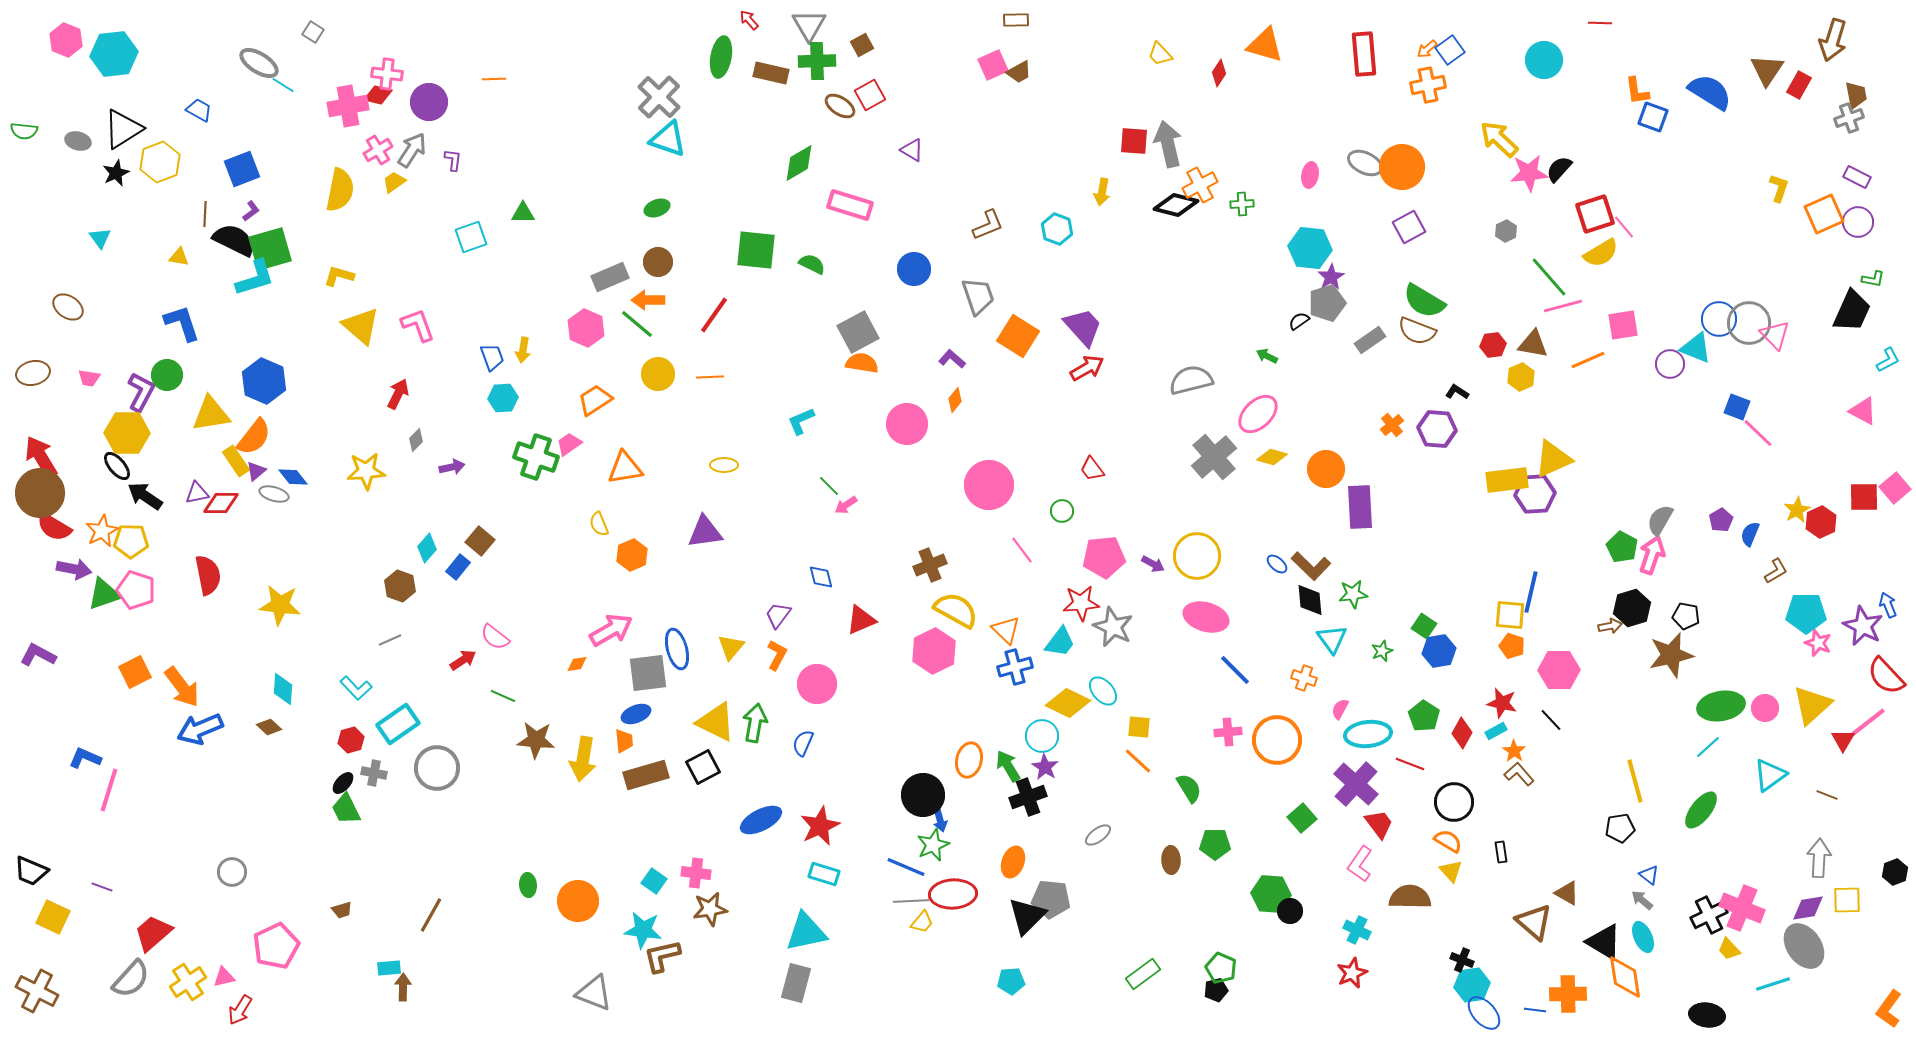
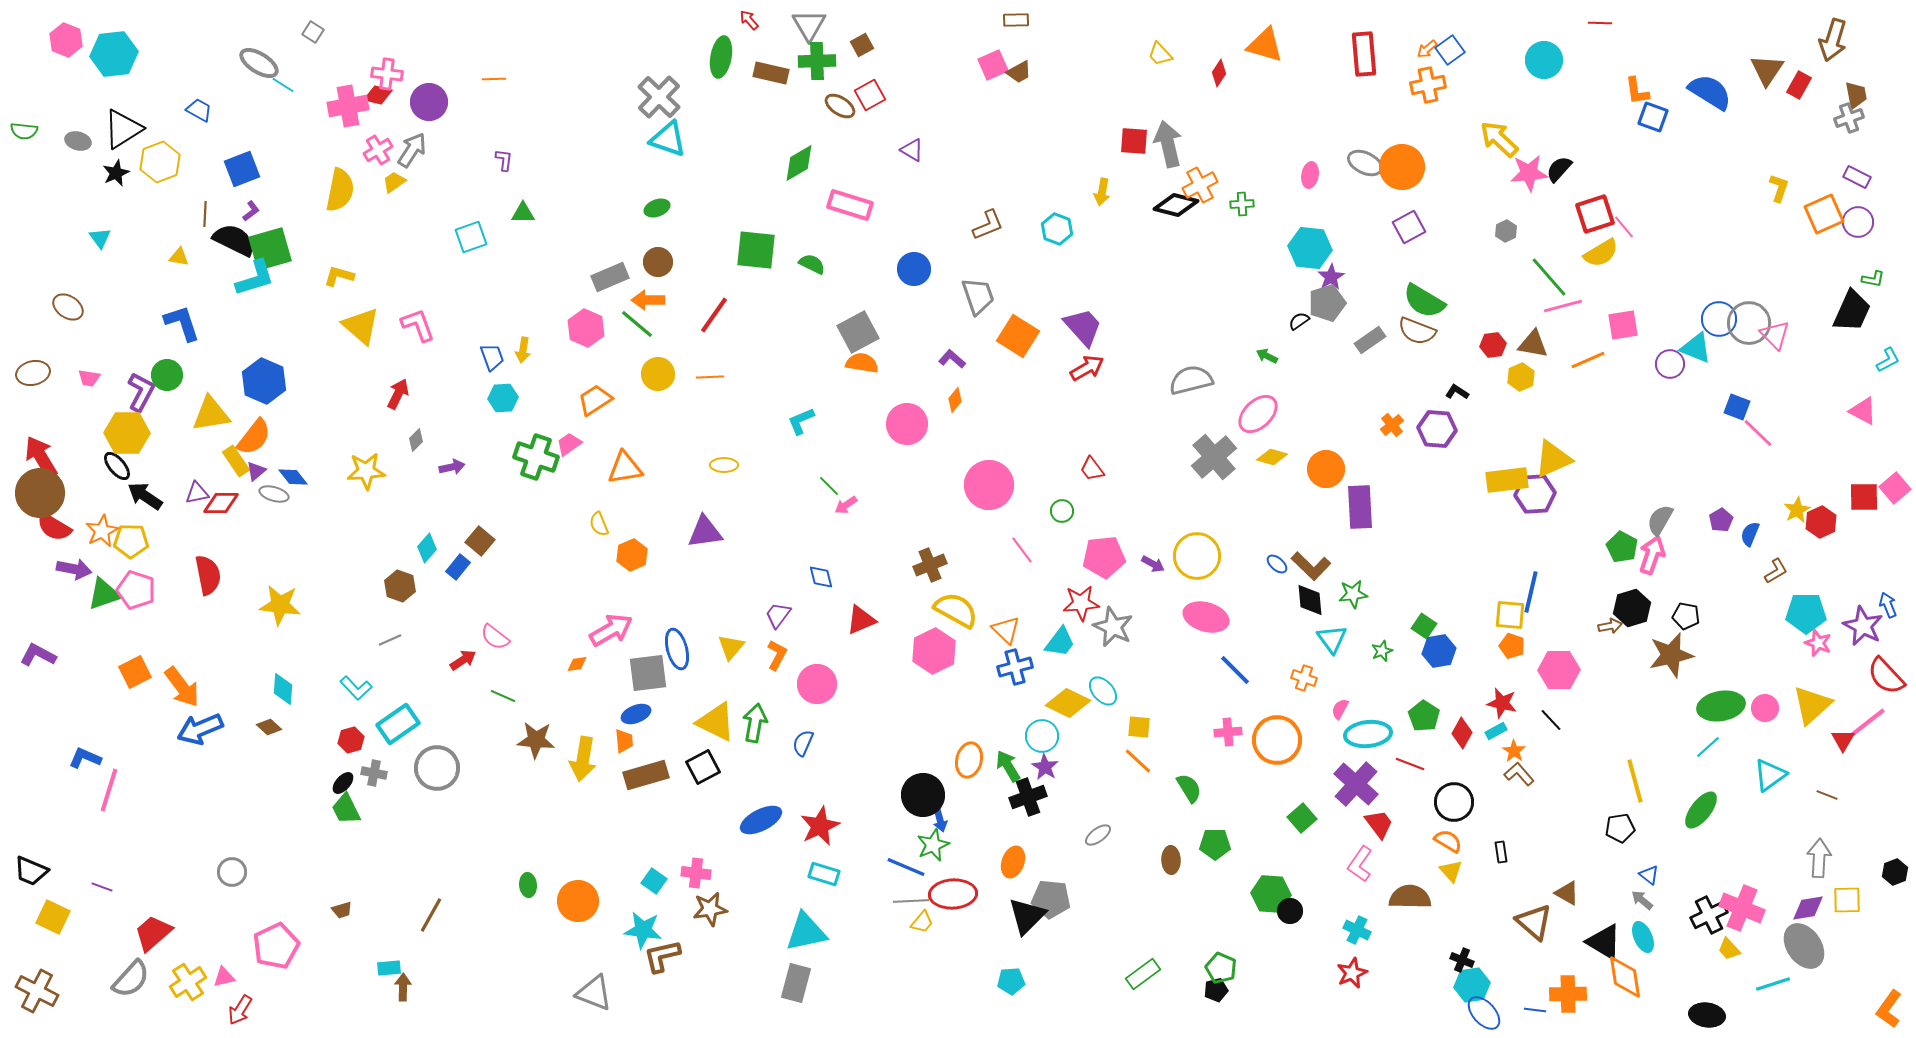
purple L-shape at (453, 160): moved 51 px right
